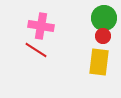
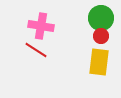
green circle: moved 3 px left
red circle: moved 2 px left
